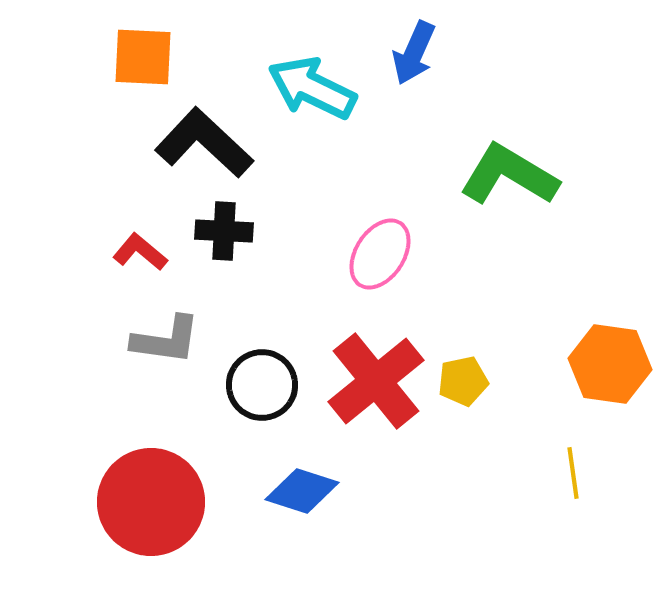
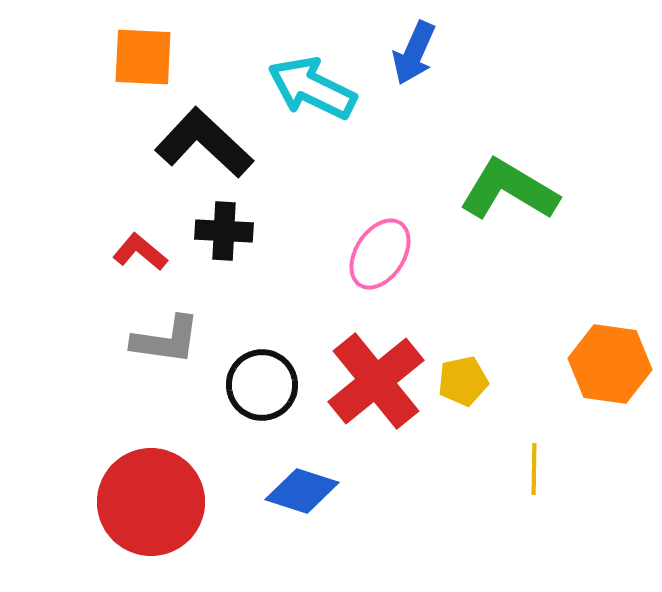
green L-shape: moved 15 px down
yellow line: moved 39 px left, 4 px up; rotated 9 degrees clockwise
